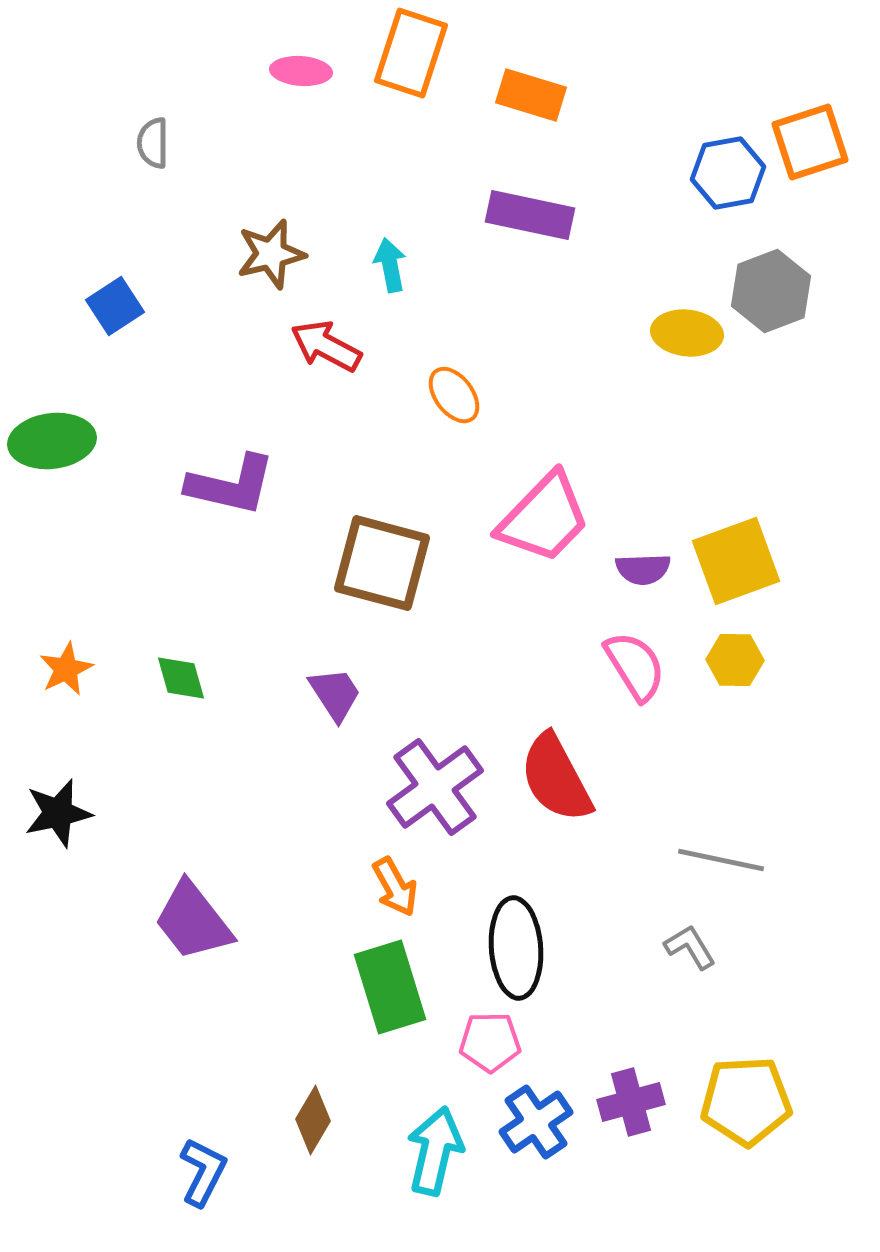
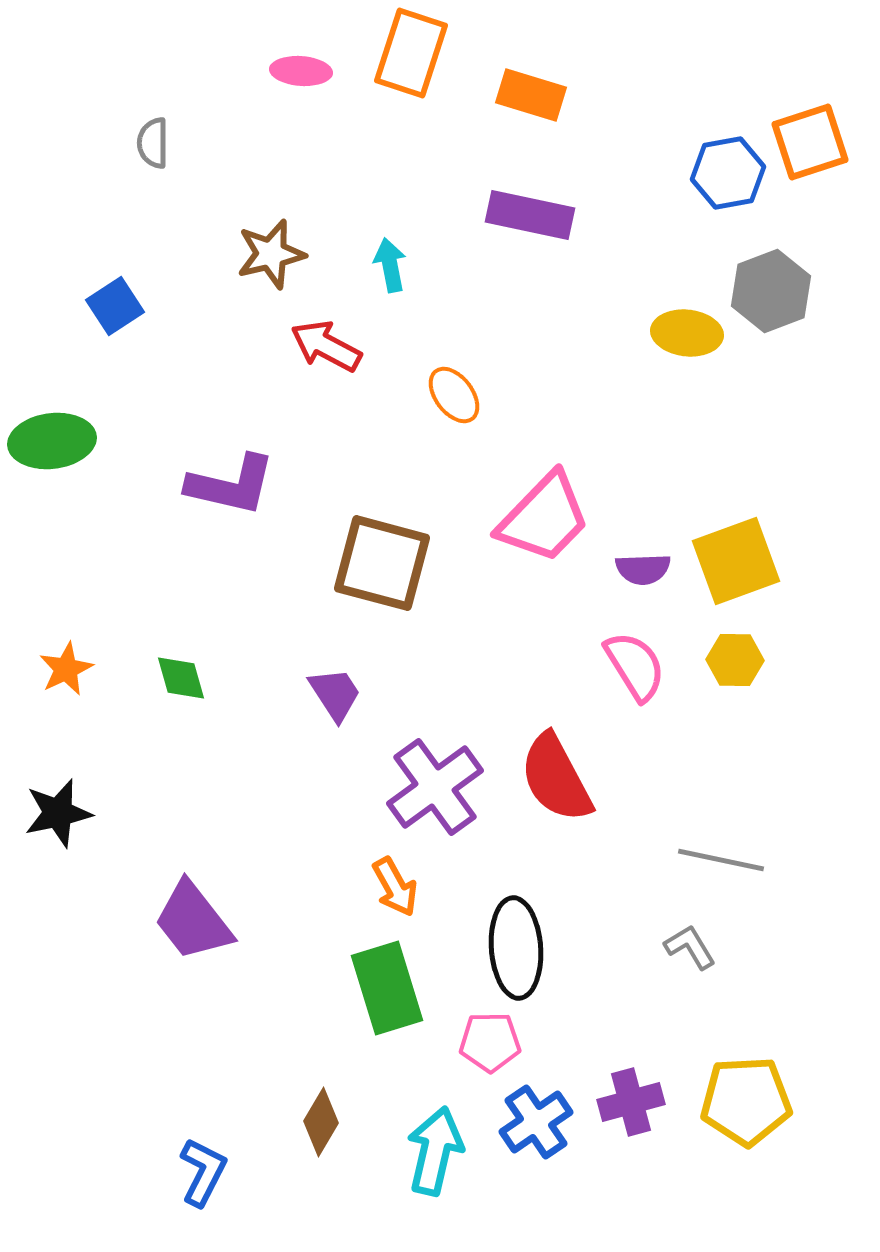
green rectangle at (390, 987): moved 3 px left, 1 px down
brown diamond at (313, 1120): moved 8 px right, 2 px down
